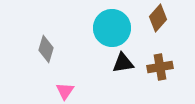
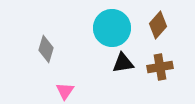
brown diamond: moved 7 px down
